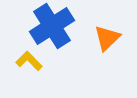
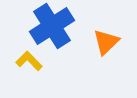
orange triangle: moved 1 px left, 4 px down
